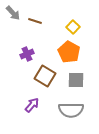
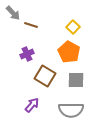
brown line: moved 4 px left, 4 px down
